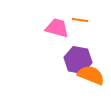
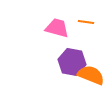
orange line: moved 6 px right, 2 px down
purple hexagon: moved 6 px left, 2 px down
